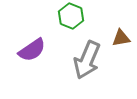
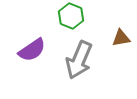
gray arrow: moved 8 px left
